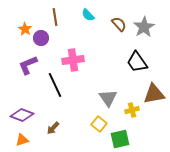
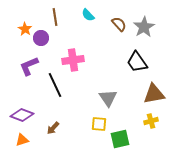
purple L-shape: moved 1 px right, 1 px down
yellow cross: moved 19 px right, 11 px down
yellow square: rotated 35 degrees counterclockwise
